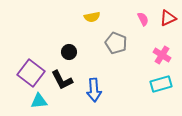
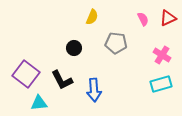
yellow semicircle: rotated 56 degrees counterclockwise
gray pentagon: rotated 15 degrees counterclockwise
black circle: moved 5 px right, 4 px up
purple square: moved 5 px left, 1 px down
cyan triangle: moved 2 px down
